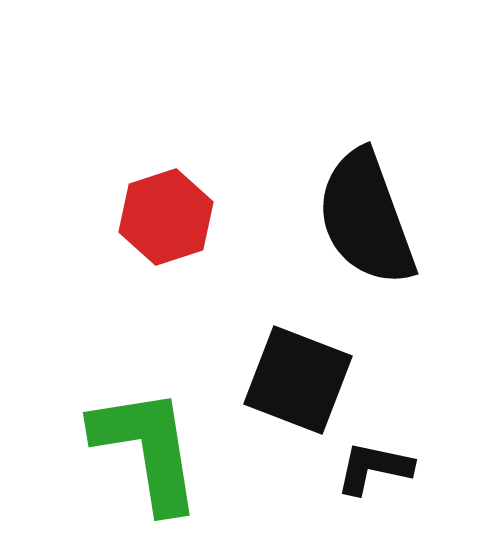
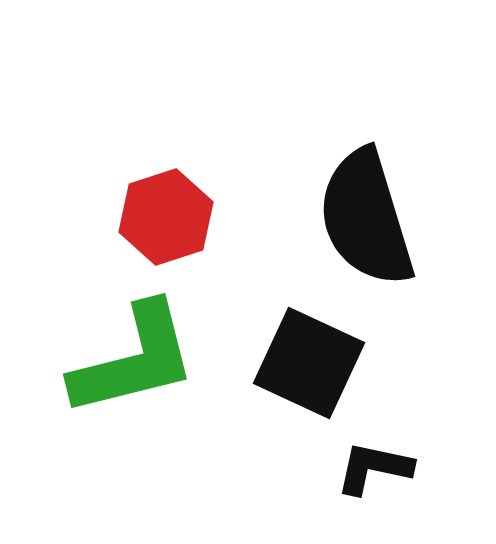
black semicircle: rotated 3 degrees clockwise
black square: moved 11 px right, 17 px up; rotated 4 degrees clockwise
green L-shape: moved 13 px left, 89 px up; rotated 85 degrees clockwise
